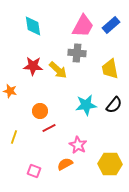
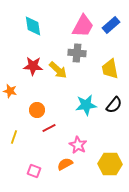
orange circle: moved 3 px left, 1 px up
